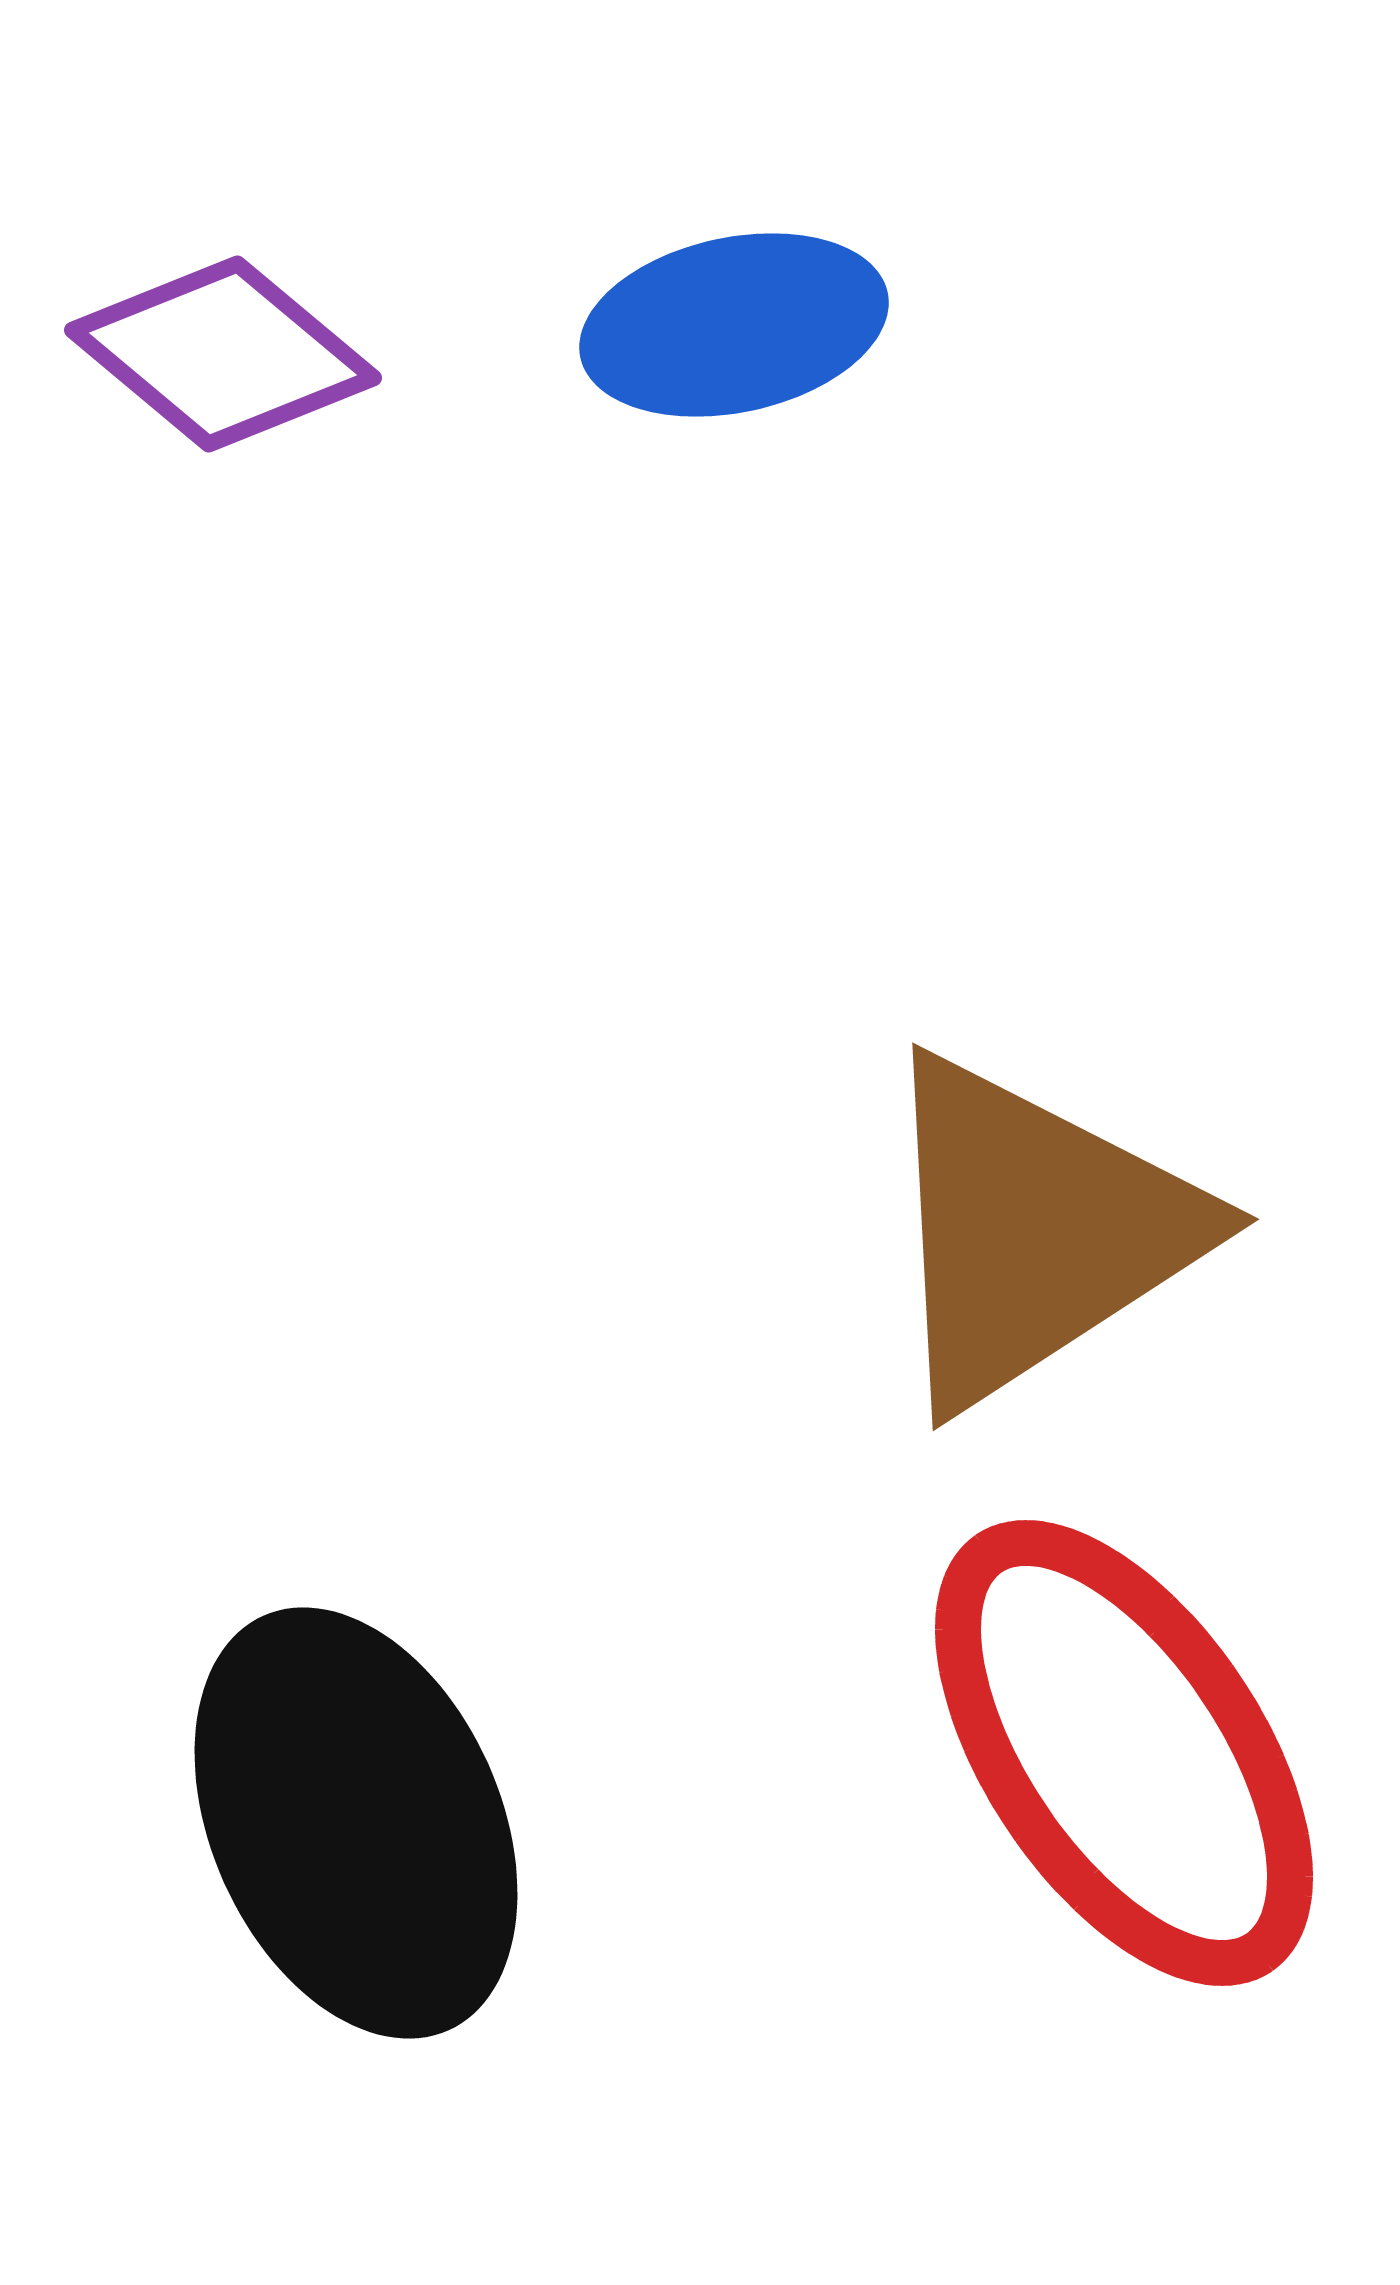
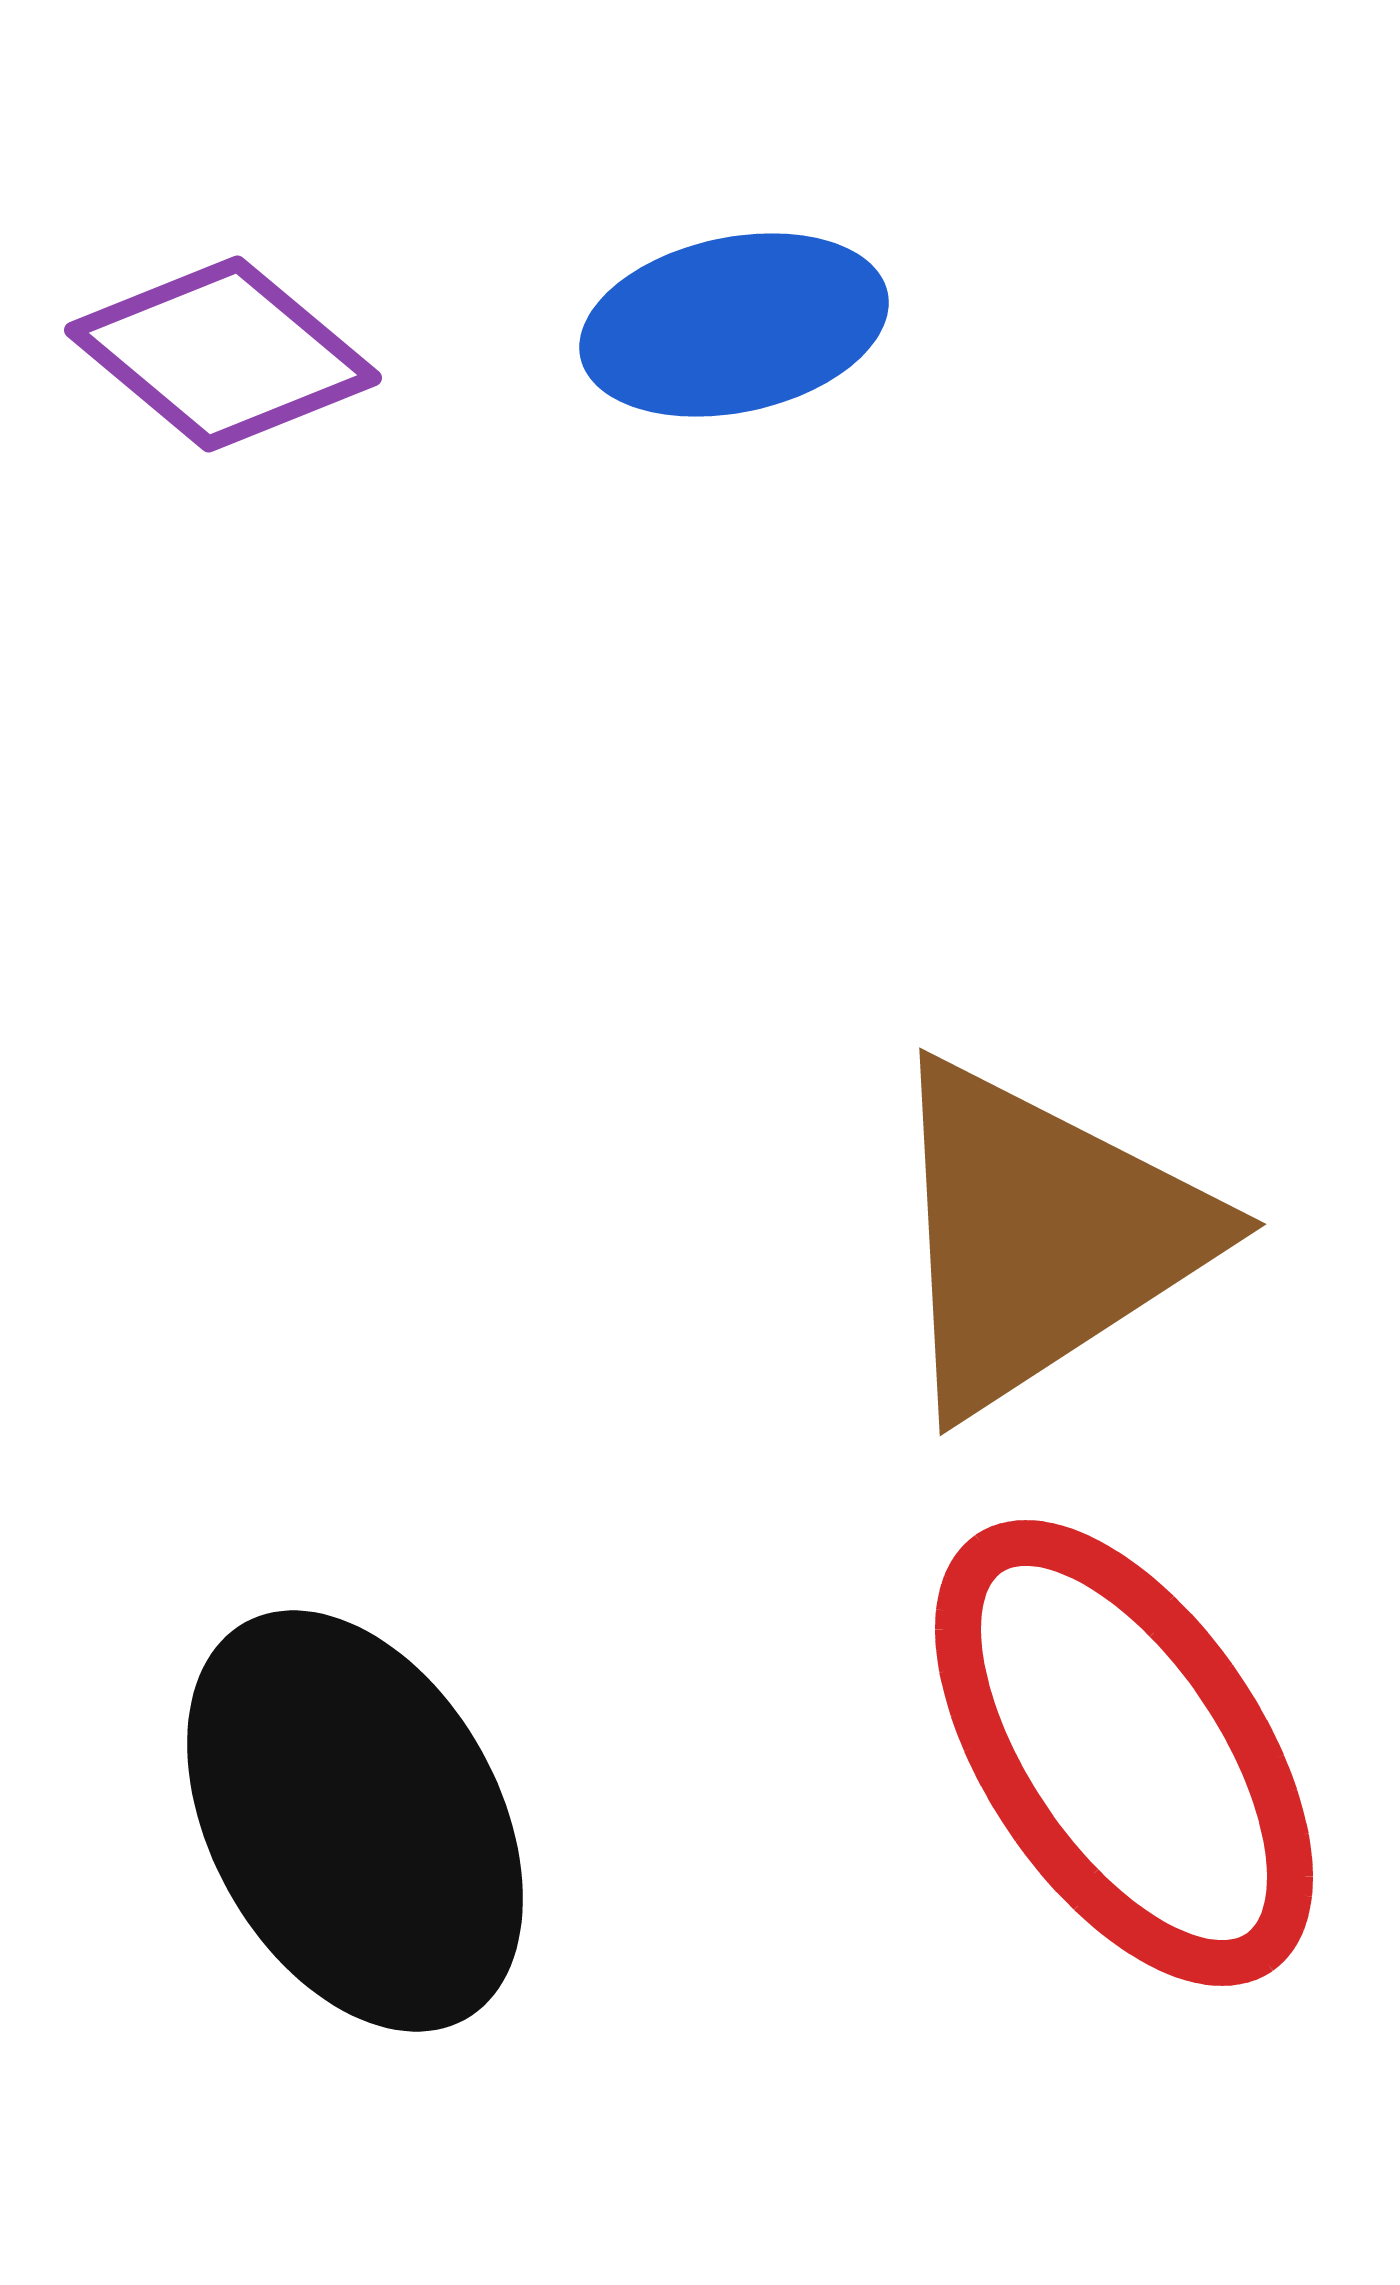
brown triangle: moved 7 px right, 5 px down
black ellipse: moved 1 px left, 2 px up; rotated 5 degrees counterclockwise
